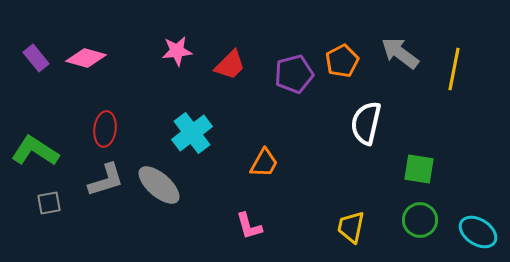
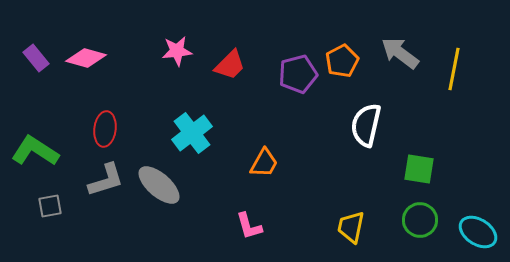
purple pentagon: moved 4 px right
white semicircle: moved 2 px down
gray square: moved 1 px right, 3 px down
